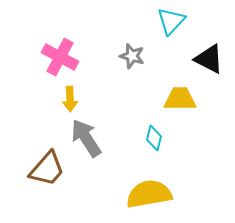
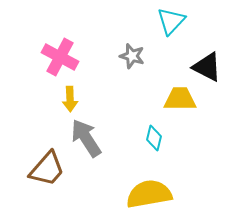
black triangle: moved 2 px left, 8 px down
